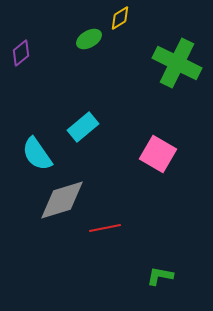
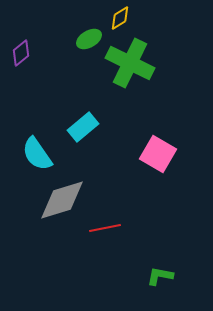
green cross: moved 47 px left
